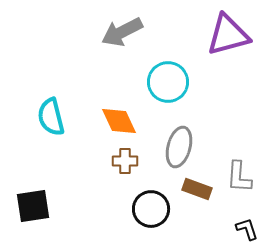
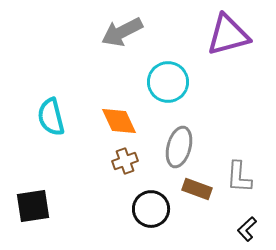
brown cross: rotated 20 degrees counterclockwise
black L-shape: rotated 115 degrees counterclockwise
